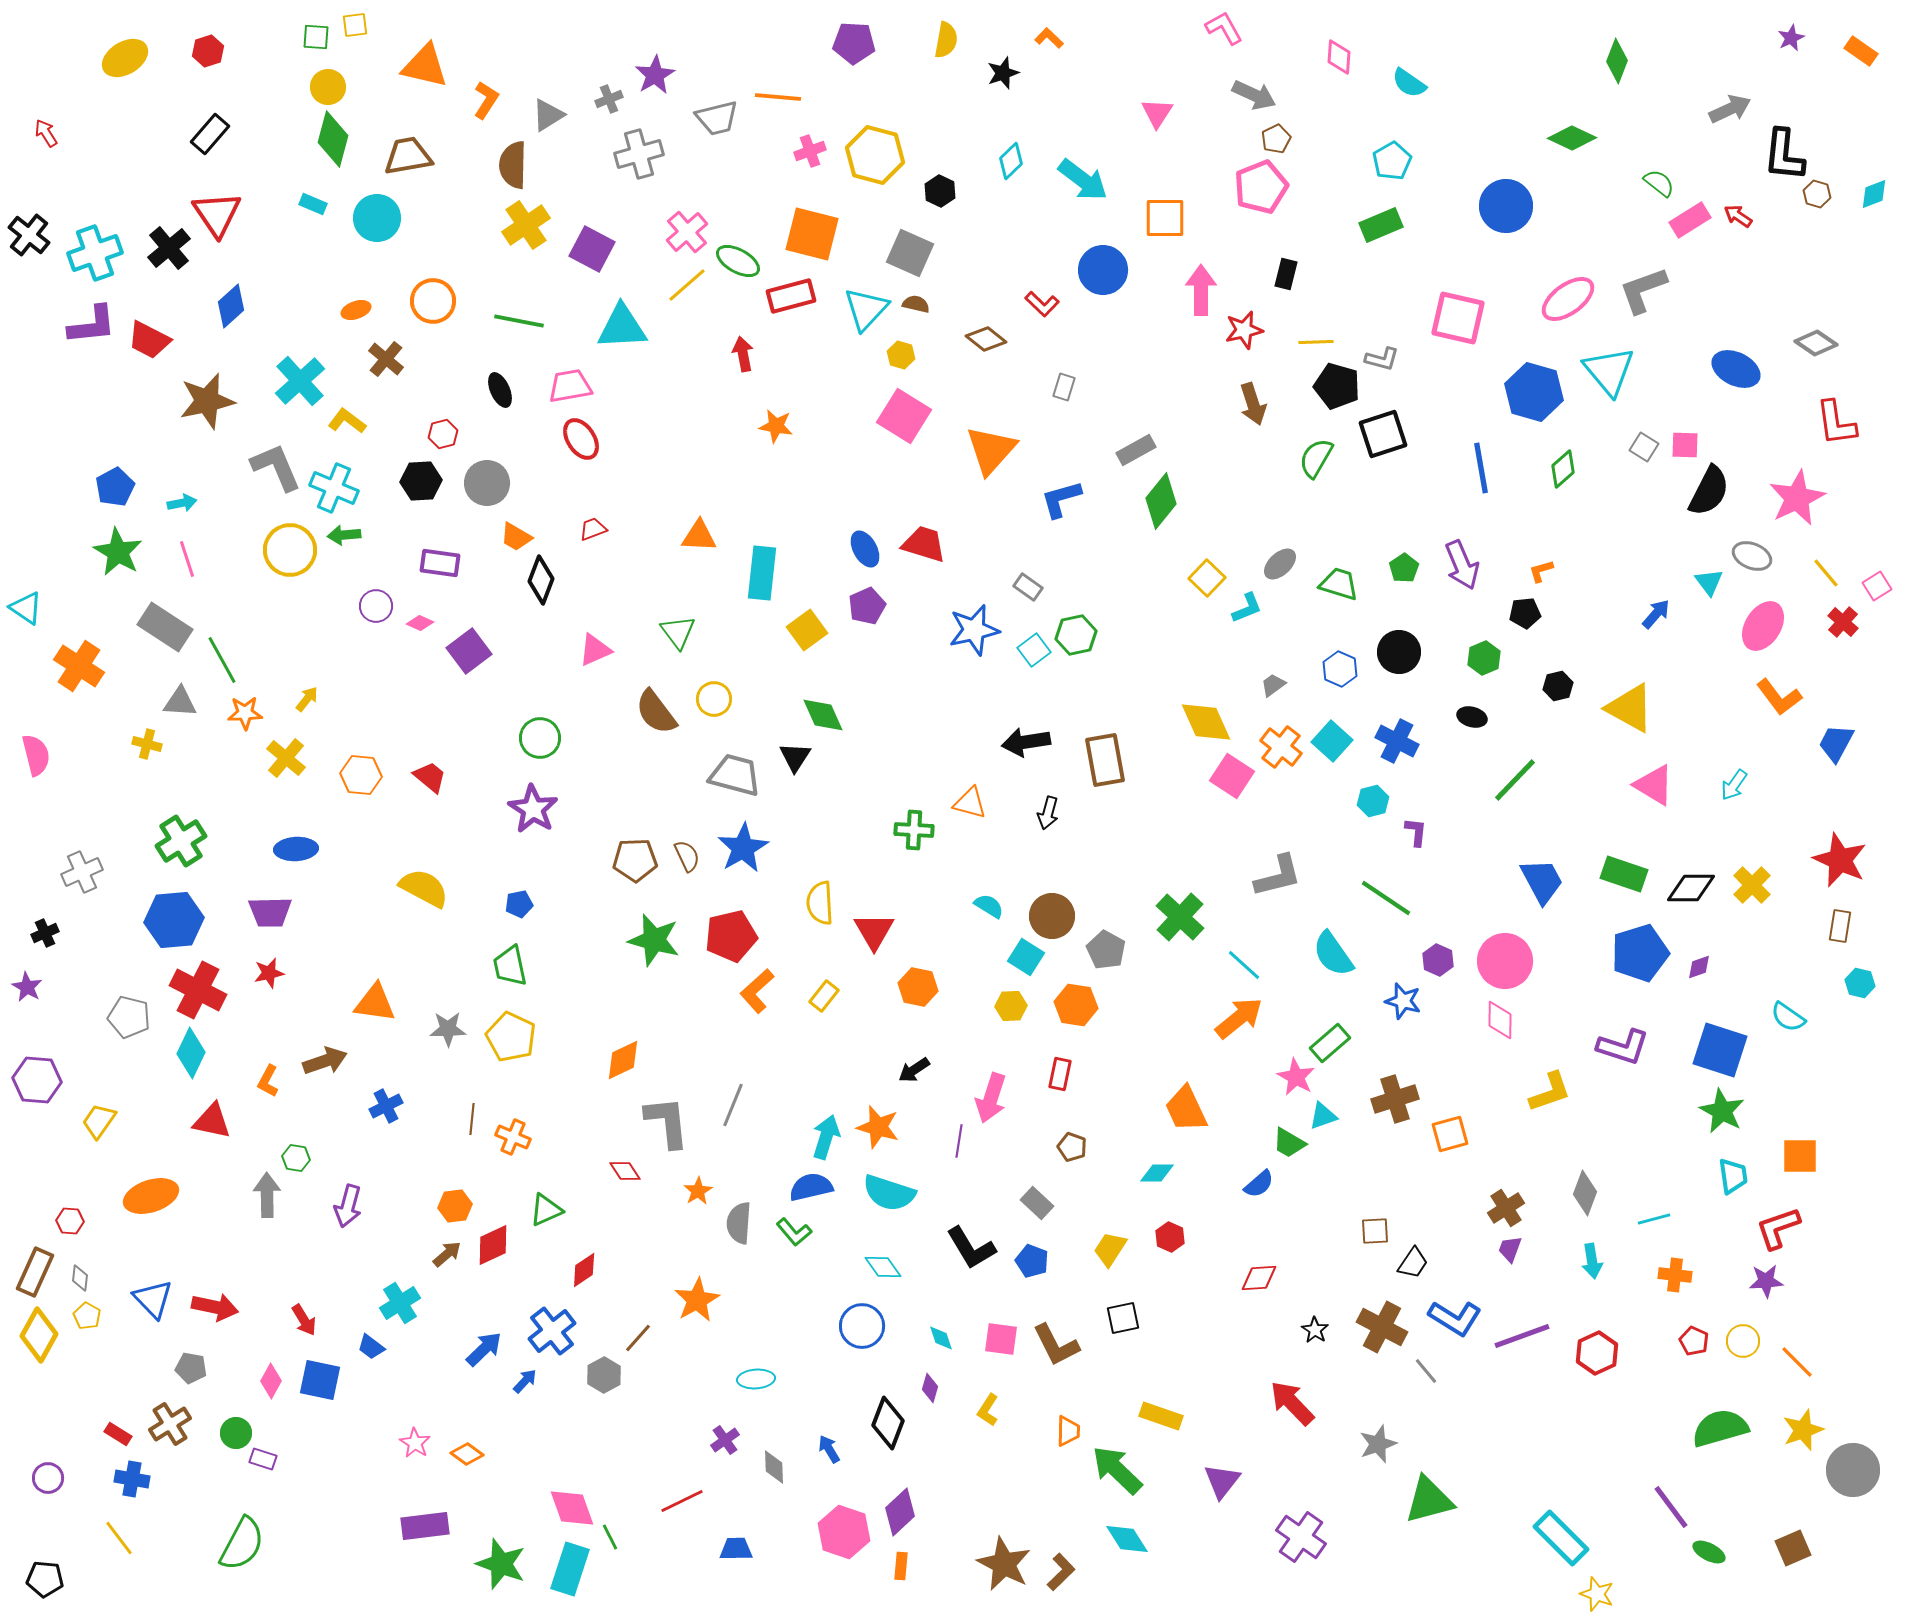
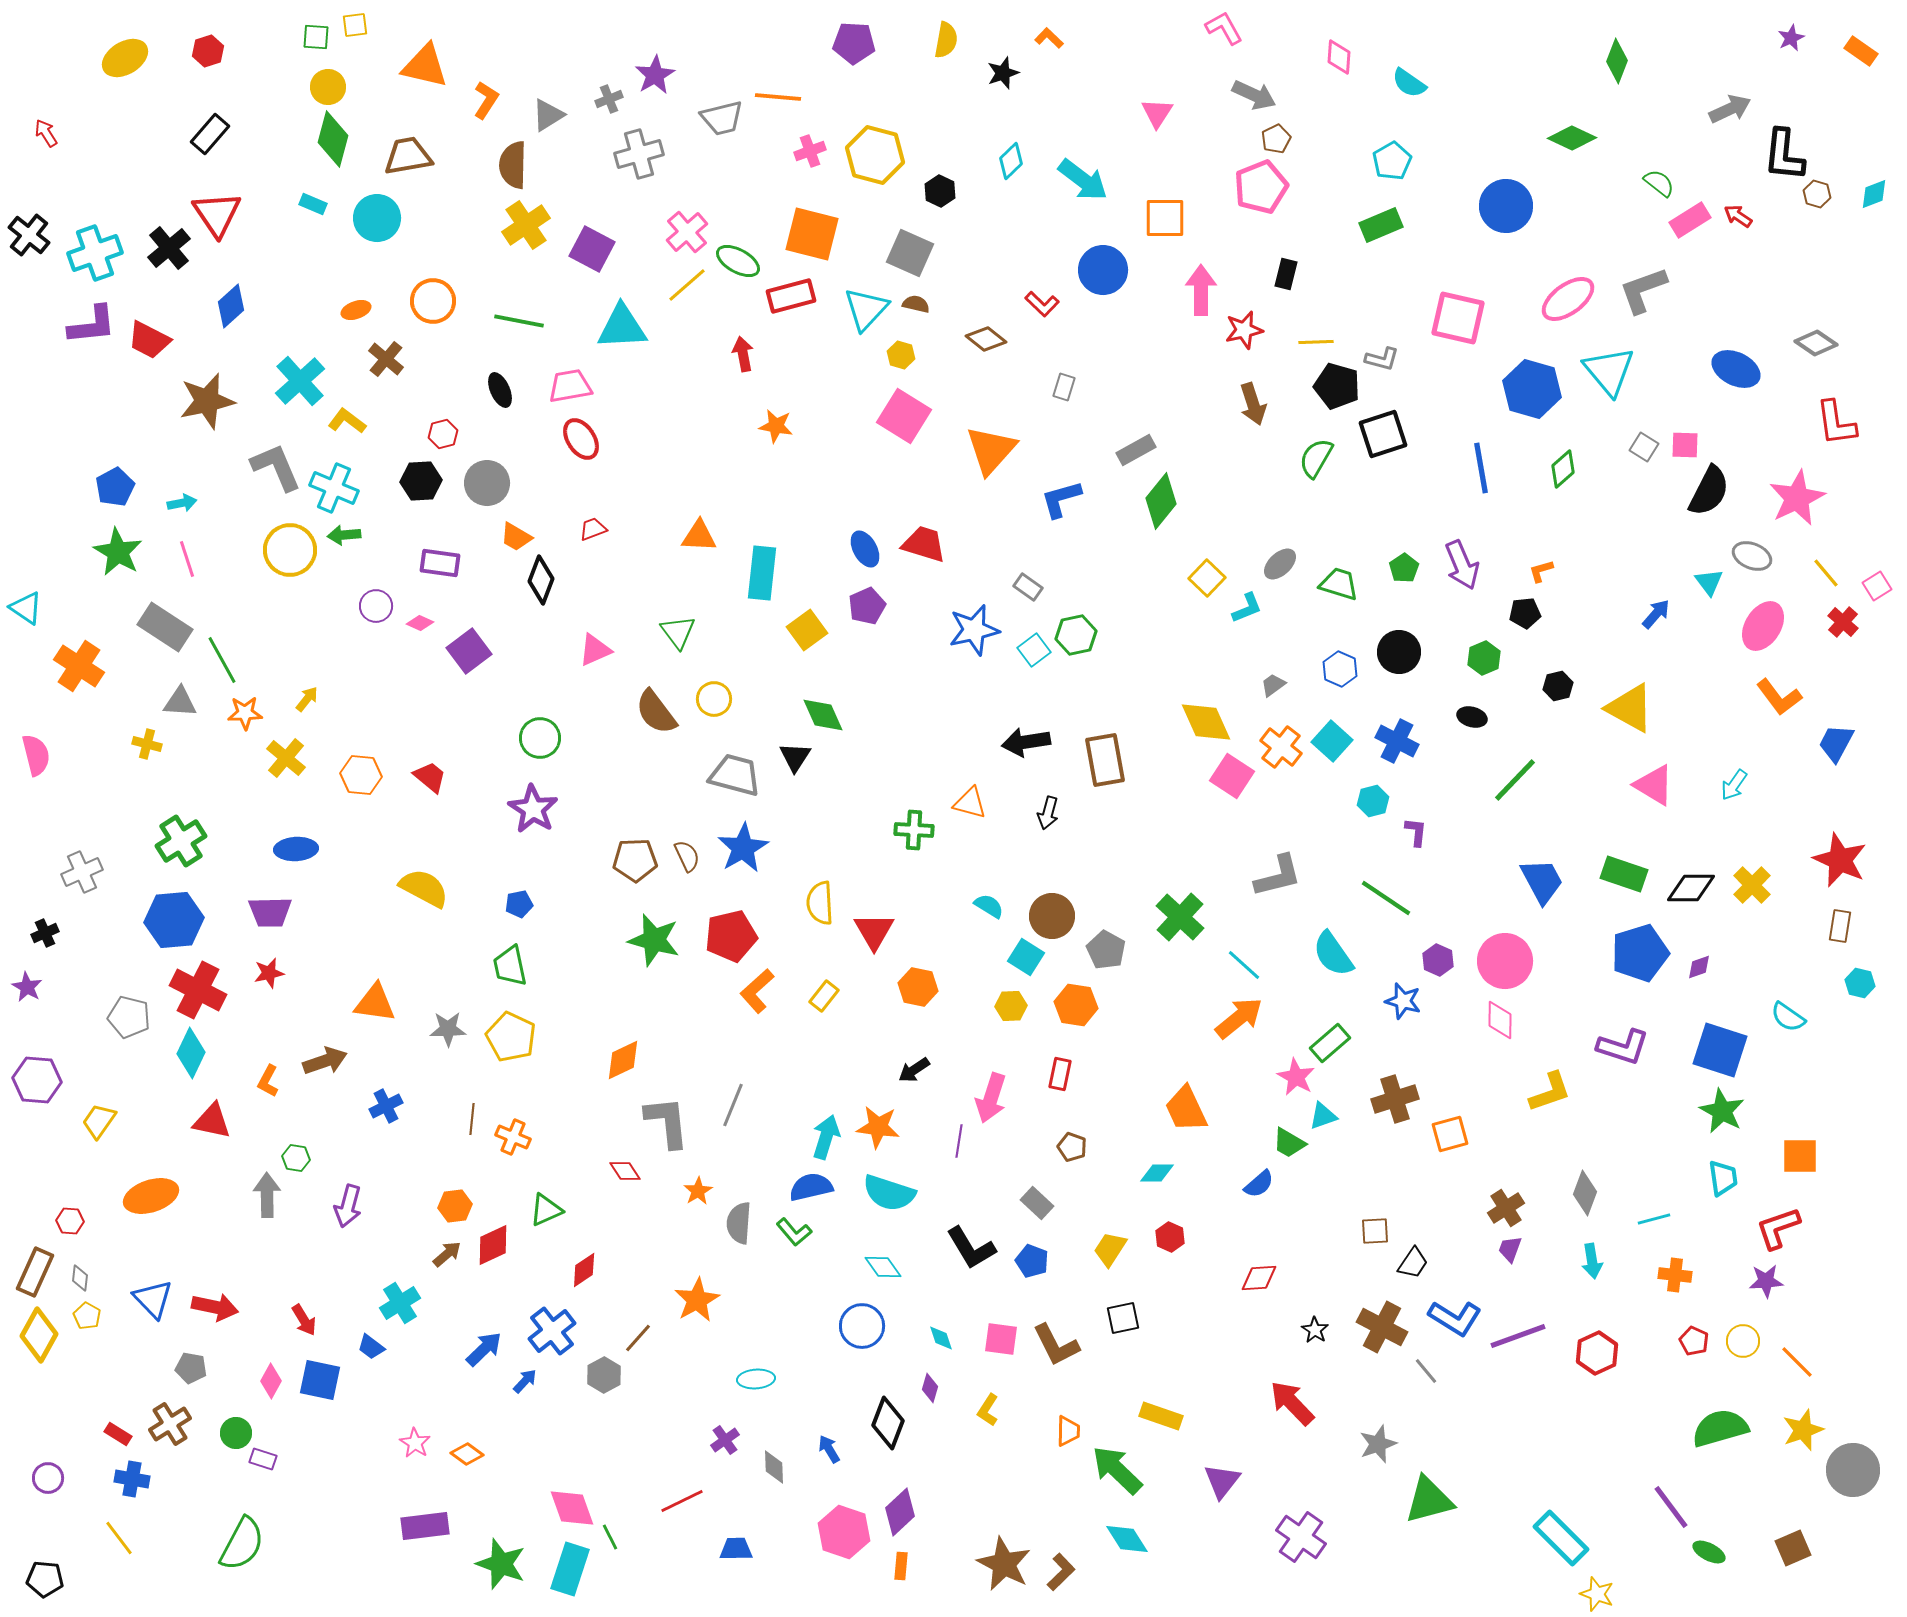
gray trapezoid at (717, 118): moved 5 px right
blue hexagon at (1534, 392): moved 2 px left, 3 px up
orange star at (878, 1127): rotated 9 degrees counterclockwise
cyan trapezoid at (1733, 1176): moved 10 px left, 2 px down
purple line at (1522, 1336): moved 4 px left
